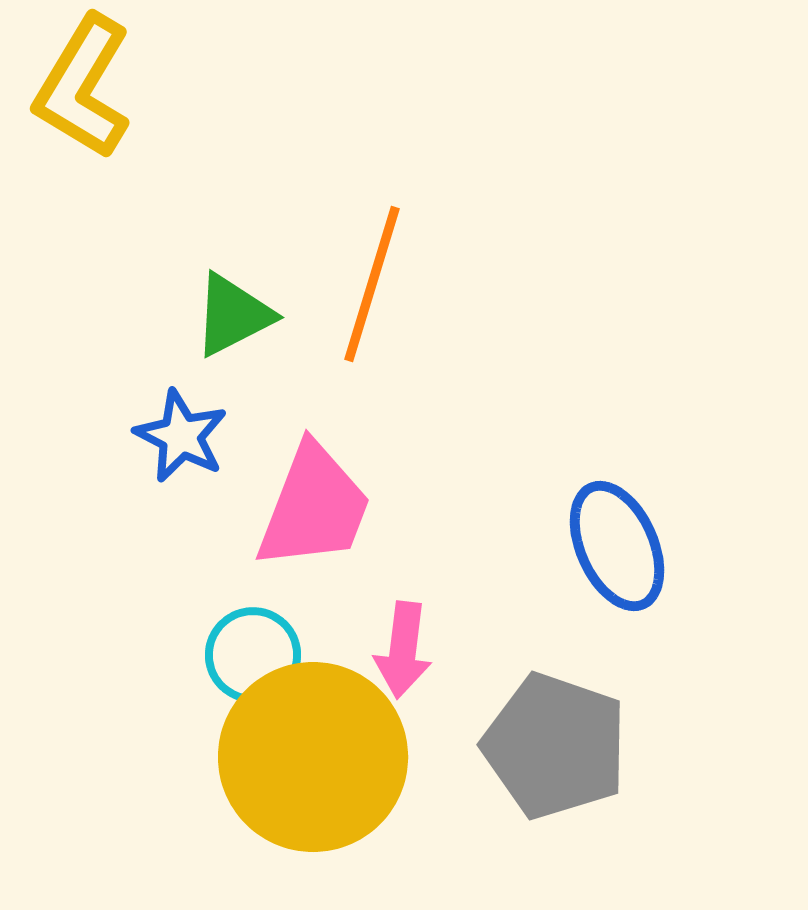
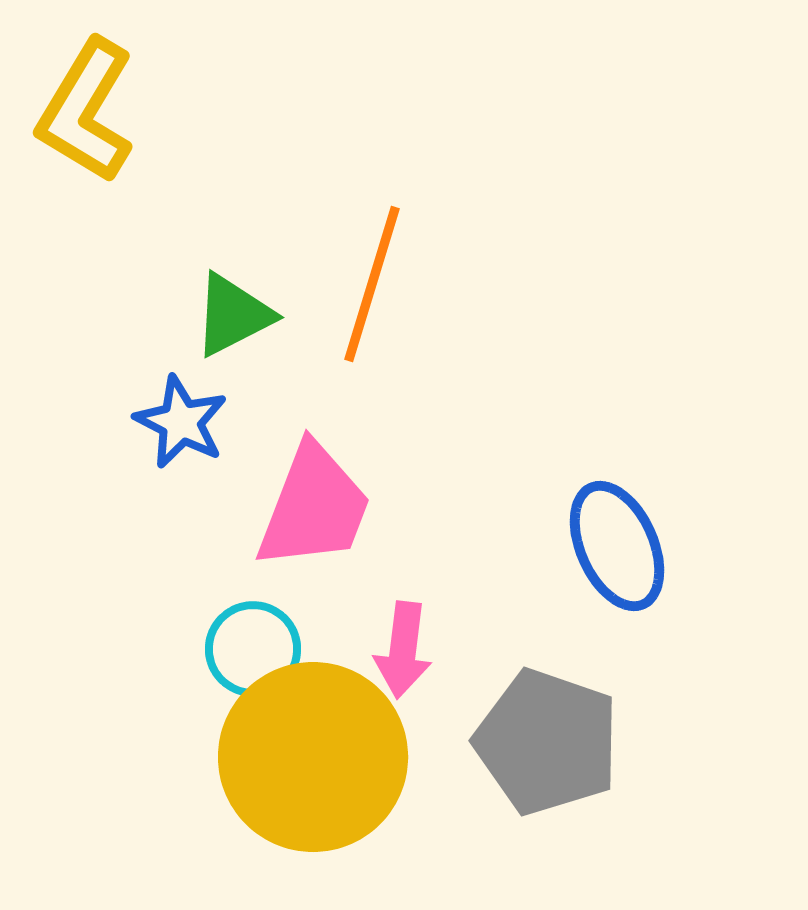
yellow L-shape: moved 3 px right, 24 px down
blue star: moved 14 px up
cyan circle: moved 6 px up
gray pentagon: moved 8 px left, 4 px up
